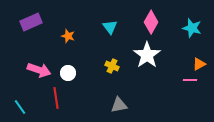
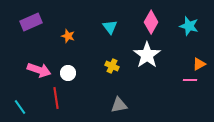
cyan star: moved 3 px left, 2 px up
